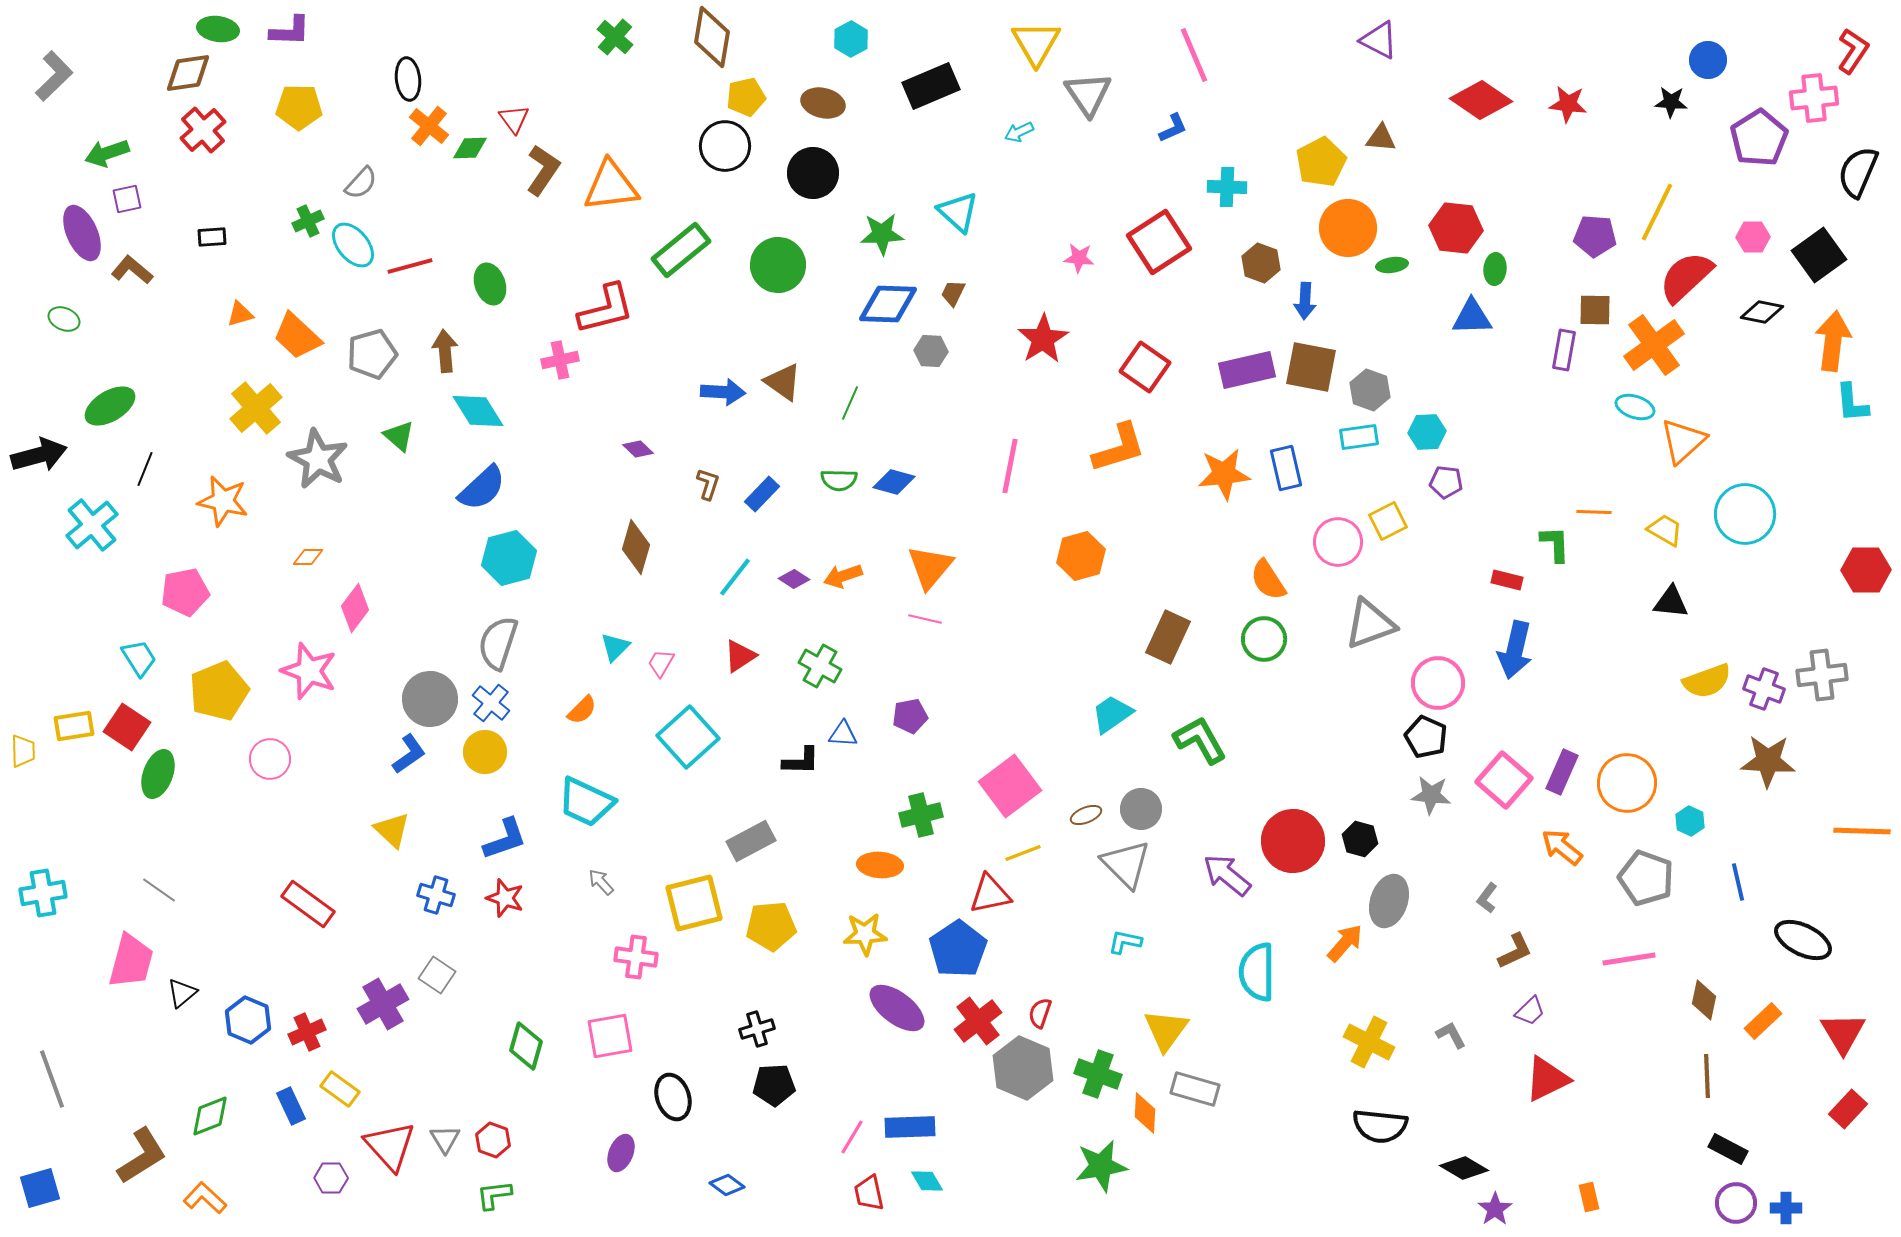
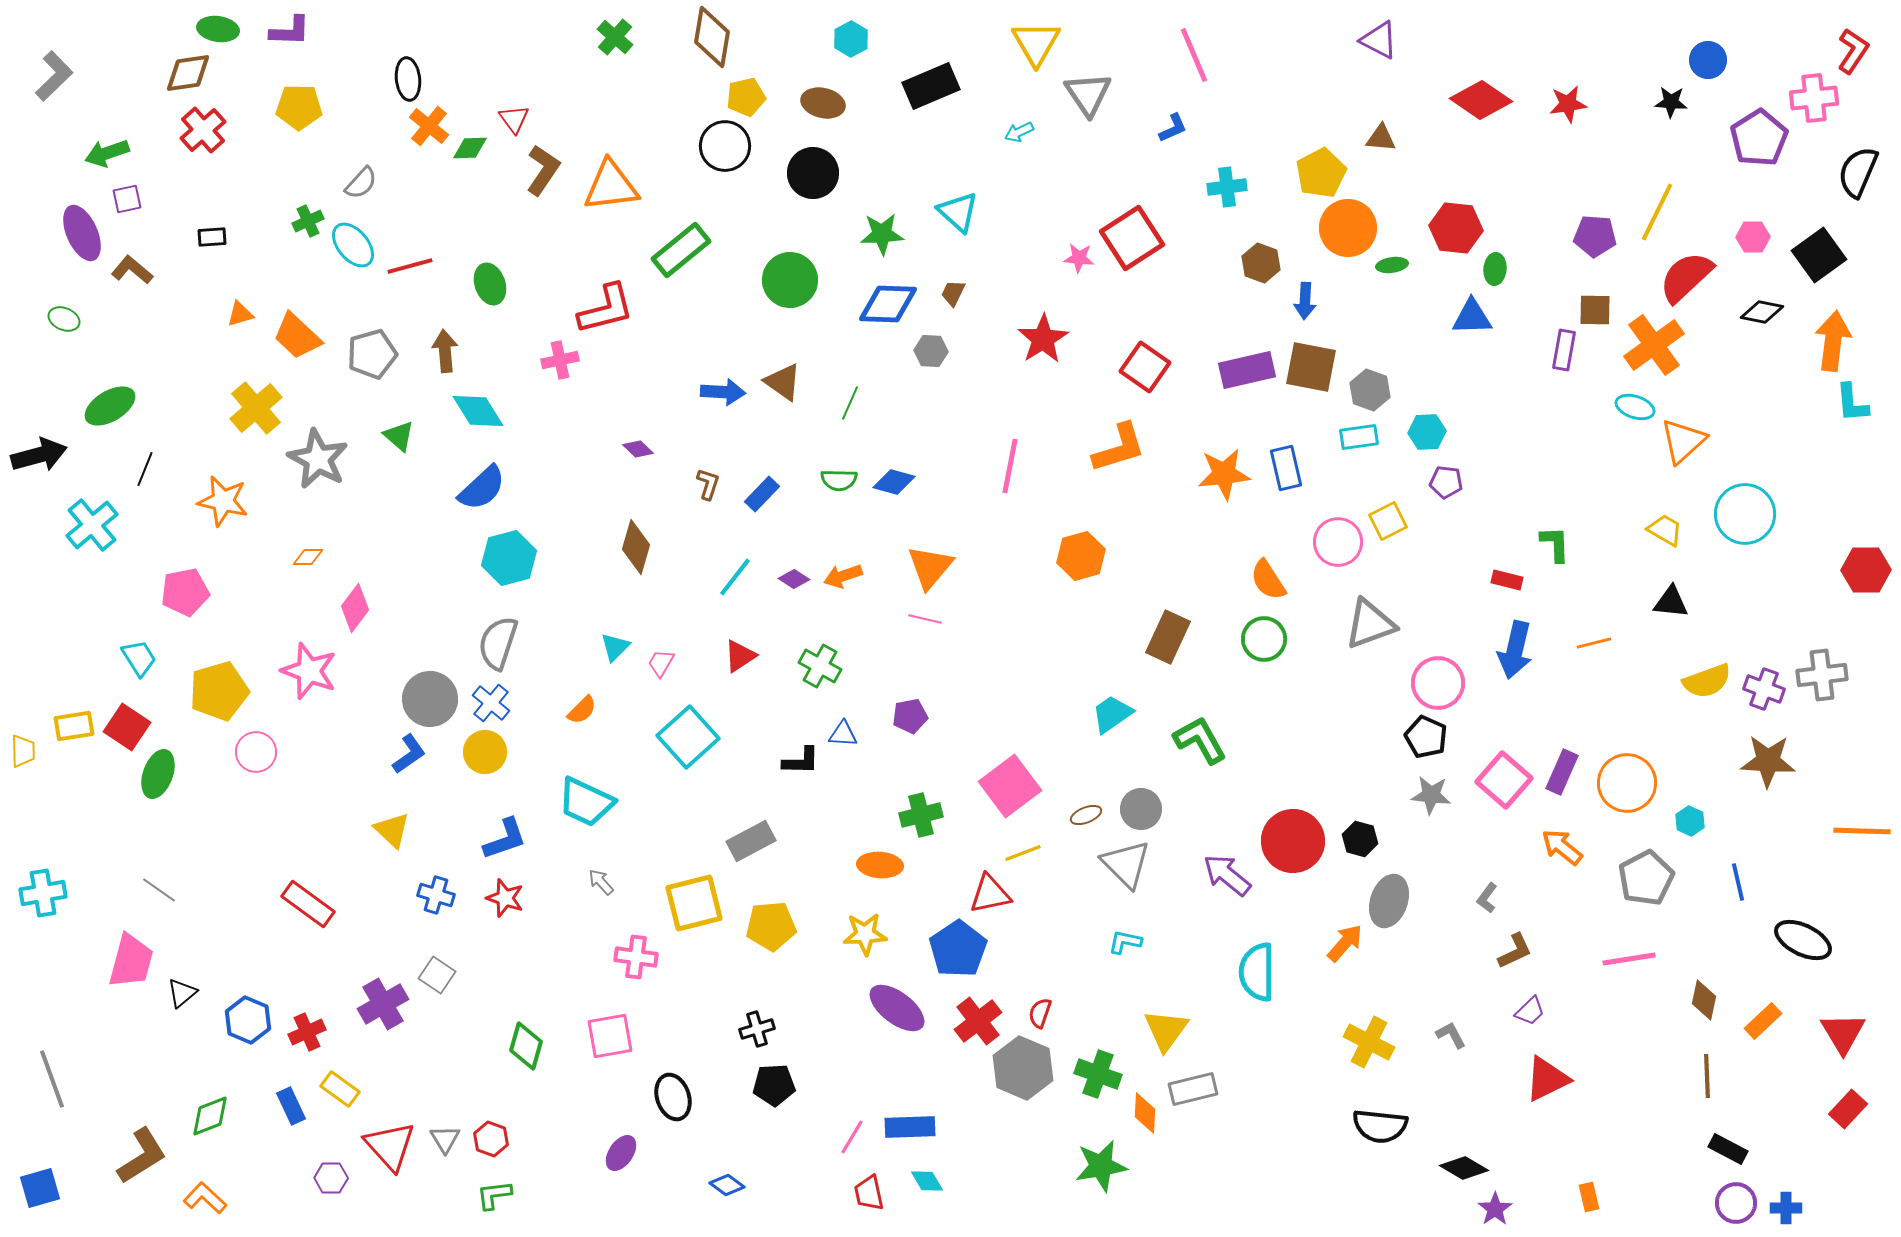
red star at (1568, 104): rotated 15 degrees counterclockwise
yellow pentagon at (1321, 162): moved 11 px down
cyan cross at (1227, 187): rotated 9 degrees counterclockwise
red square at (1159, 242): moved 27 px left, 4 px up
green circle at (778, 265): moved 12 px right, 15 px down
orange line at (1594, 512): moved 131 px down; rotated 16 degrees counterclockwise
yellow pentagon at (219, 691): rotated 6 degrees clockwise
pink circle at (270, 759): moved 14 px left, 7 px up
gray pentagon at (1646, 878): rotated 24 degrees clockwise
gray rectangle at (1195, 1089): moved 2 px left; rotated 30 degrees counterclockwise
red hexagon at (493, 1140): moved 2 px left, 1 px up
purple ellipse at (621, 1153): rotated 12 degrees clockwise
